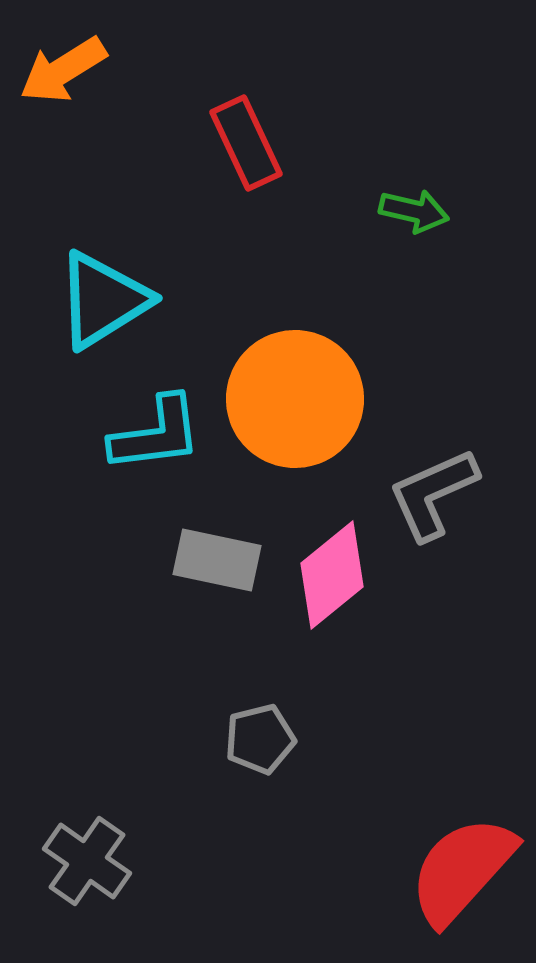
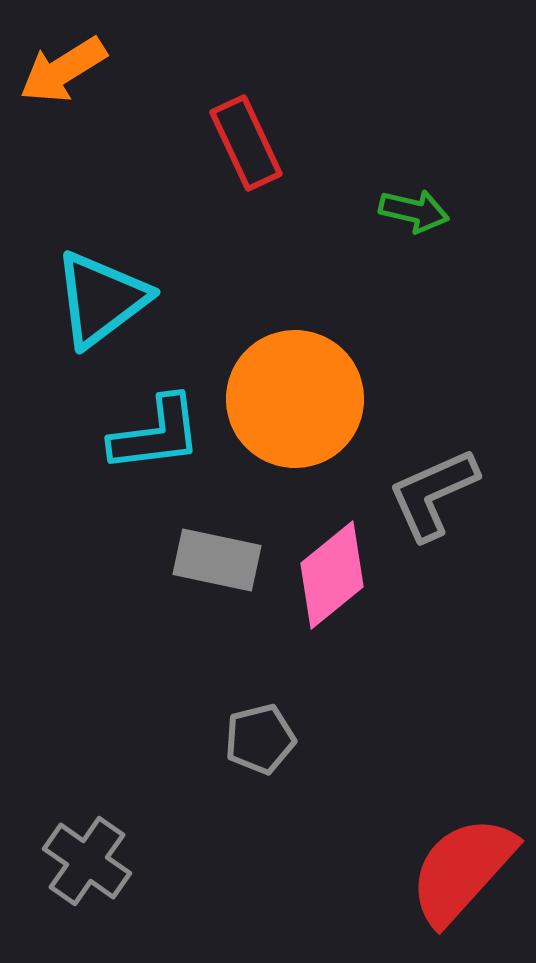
cyan triangle: moved 2 px left, 1 px up; rotated 5 degrees counterclockwise
